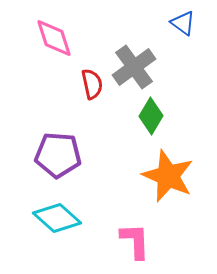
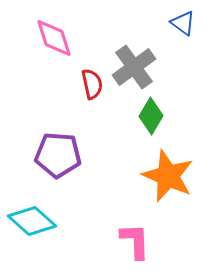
cyan diamond: moved 25 px left, 3 px down
